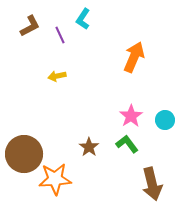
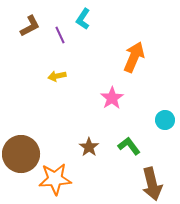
pink star: moved 19 px left, 18 px up
green L-shape: moved 2 px right, 2 px down
brown circle: moved 3 px left
